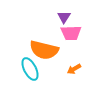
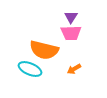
purple triangle: moved 7 px right
cyan ellipse: rotated 40 degrees counterclockwise
